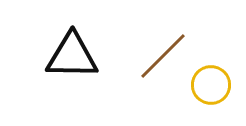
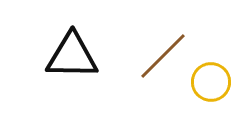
yellow circle: moved 3 px up
